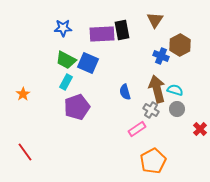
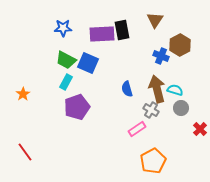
blue semicircle: moved 2 px right, 3 px up
gray circle: moved 4 px right, 1 px up
